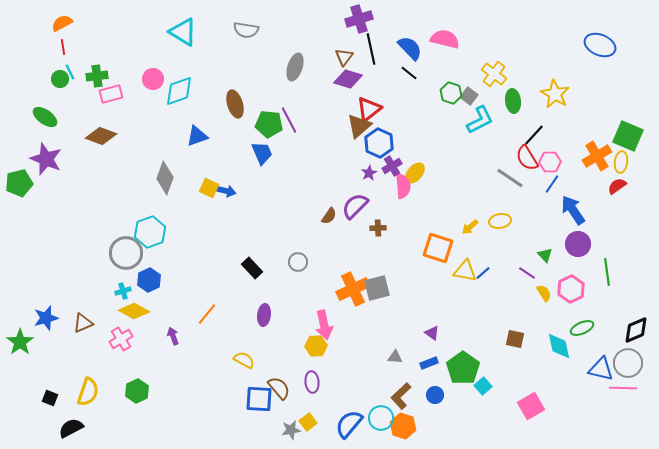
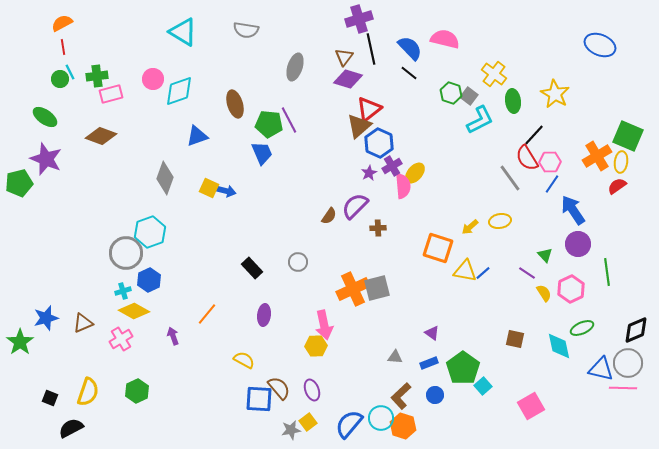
gray line at (510, 178): rotated 20 degrees clockwise
purple ellipse at (312, 382): moved 8 px down; rotated 15 degrees counterclockwise
